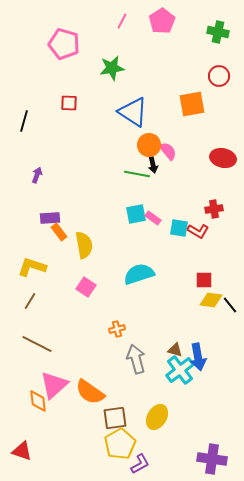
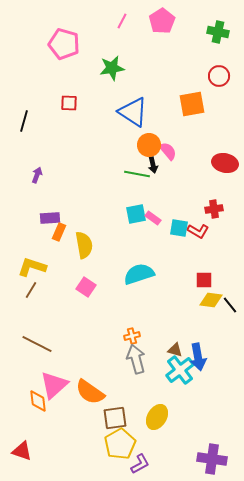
red ellipse at (223, 158): moved 2 px right, 5 px down
orange rectangle at (59, 232): rotated 60 degrees clockwise
brown line at (30, 301): moved 1 px right, 11 px up
orange cross at (117, 329): moved 15 px right, 7 px down
